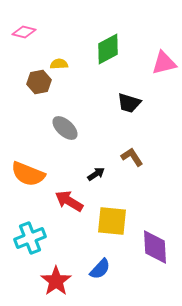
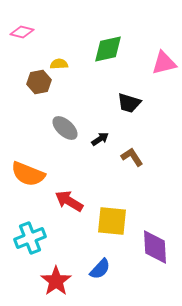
pink diamond: moved 2 px left
green diamond: rotated 16 degrees clockwise
black arrow: moved 4 px right, 35 px up
